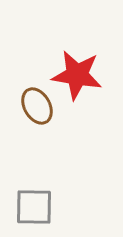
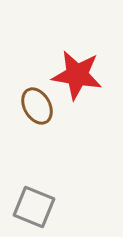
gray square: rotated 21 degrees clockwise
